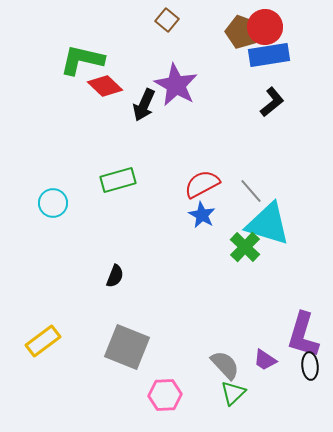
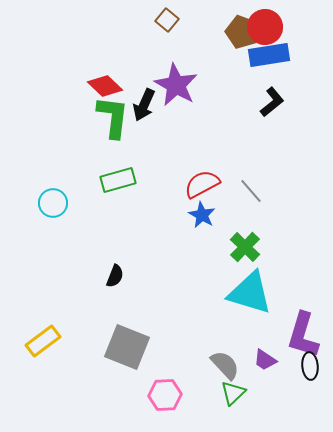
green L-shape: moved 31 px right, 57 px down; rotated 84 degrees clockwise
cyan triangle: moved 18 px left, 69 px down
